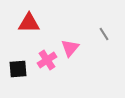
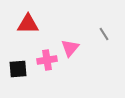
red triangle: moved 1 px left, 1 px down
pink cross: rotated 24 degrees clockwise
